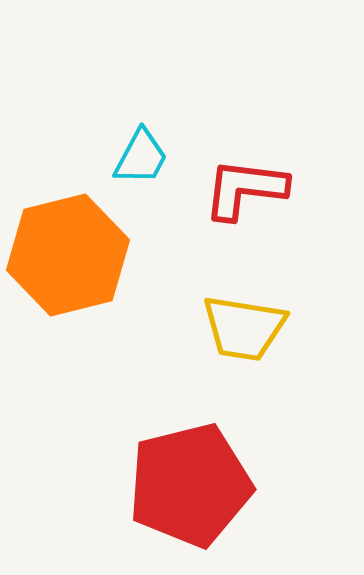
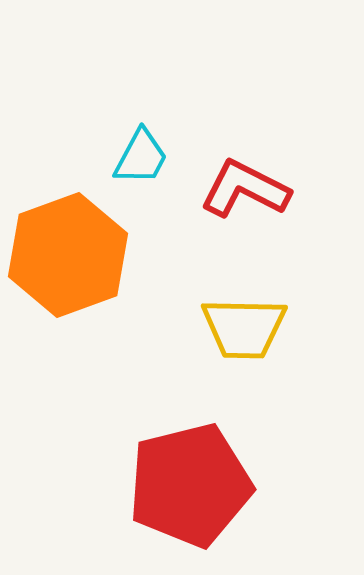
red L-shape: rotated 20 degrees clockwise
orange hexagon: rotated 6 degrees counterclockwise
yellow trapezoid: rotated 8 degrees counterclockwise
